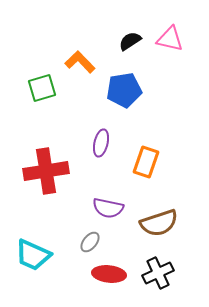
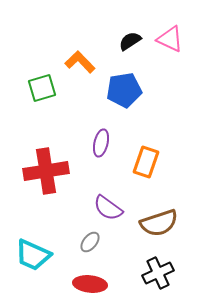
pink triangle: rotated 12 degrees clockwise
purple semicircle: rotated 24 degrees clockwise
red ellipse: moved 19 px left, 10 px down
